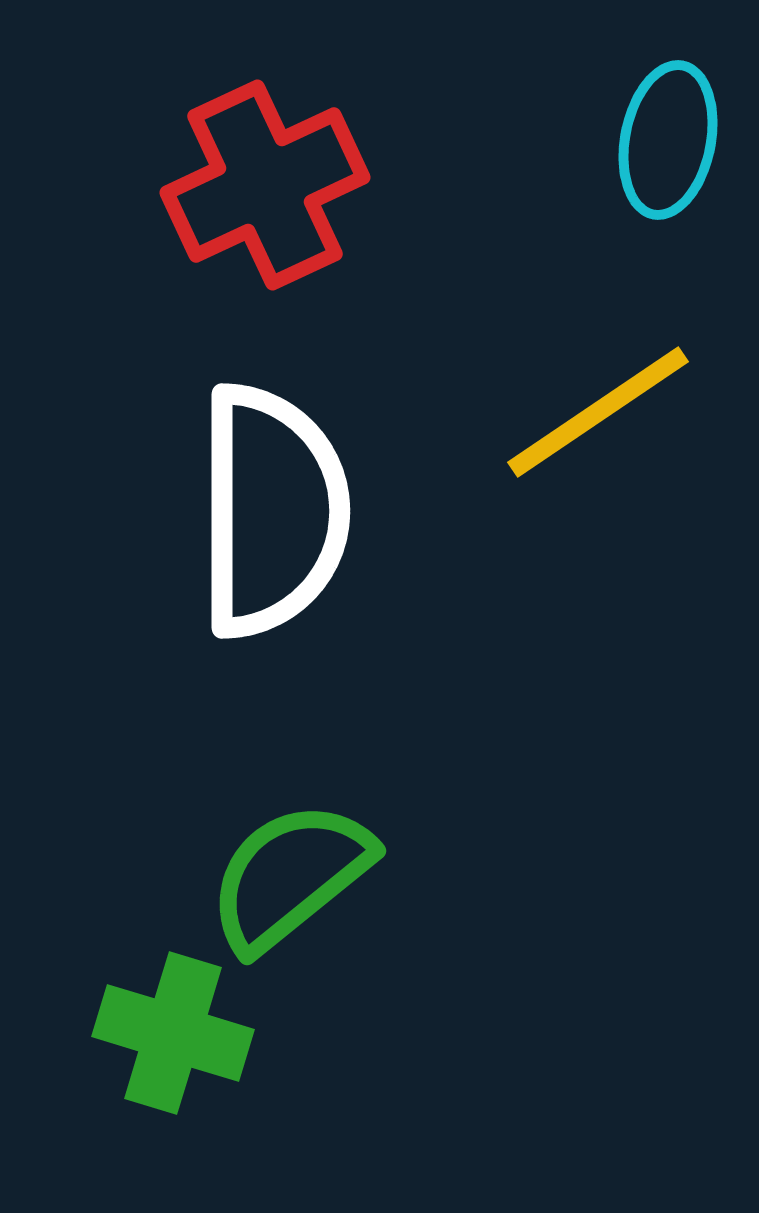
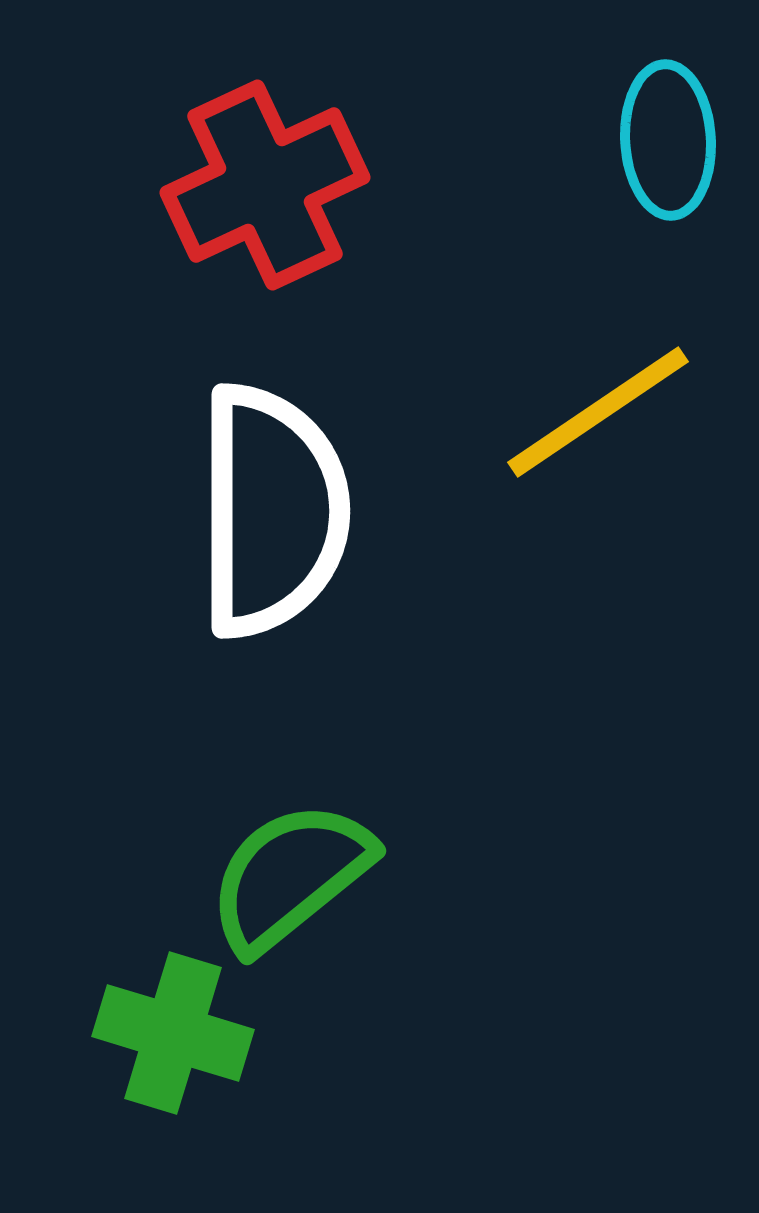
cyan ellipse: rotated 14 degrees counterclockwise
